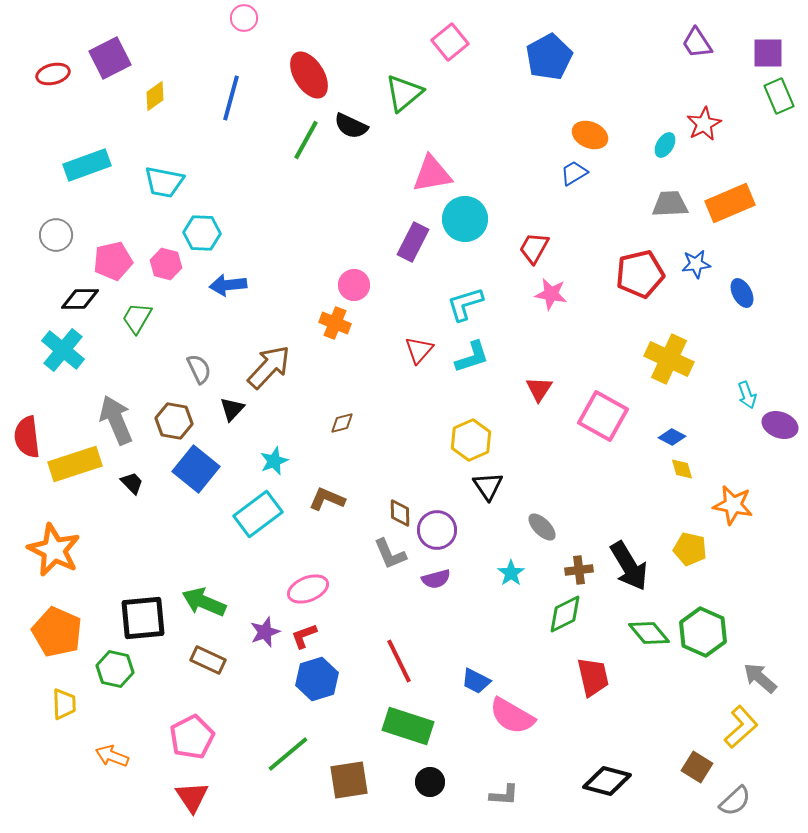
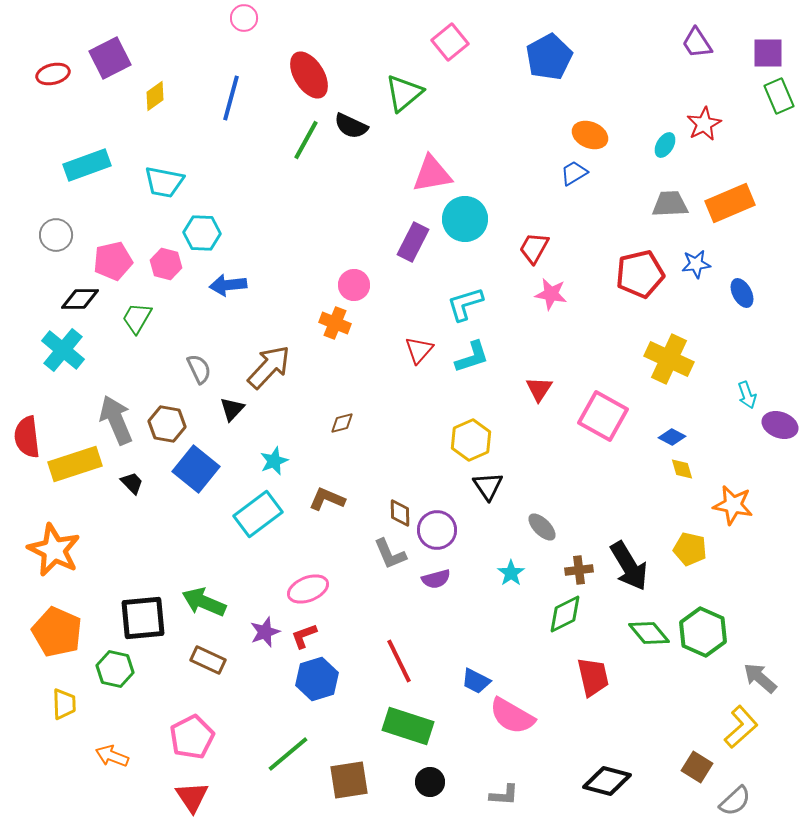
brown hexagon at (174, 421): moved 7 px left, 3 px down
